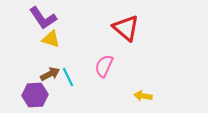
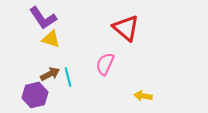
pink semicircle: moved 1 px right, 2 px up
cyan line: rotated 12 degrees clockwise
purple hexagon: rotated 10 degrees counterclockwise
